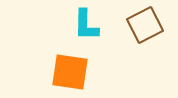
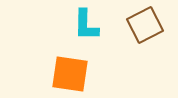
orange square: moved 2 px down
